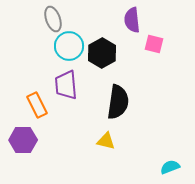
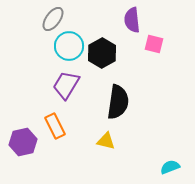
gray ellipse: rotated 55 degrees clockwise
purple trapezoid: rotated 36 degrees clockwise
orange rectangle: moved 18 px right, 21 px down
purple hexagon: moved 2 px down; rotated 12 degrees counterclockwise
